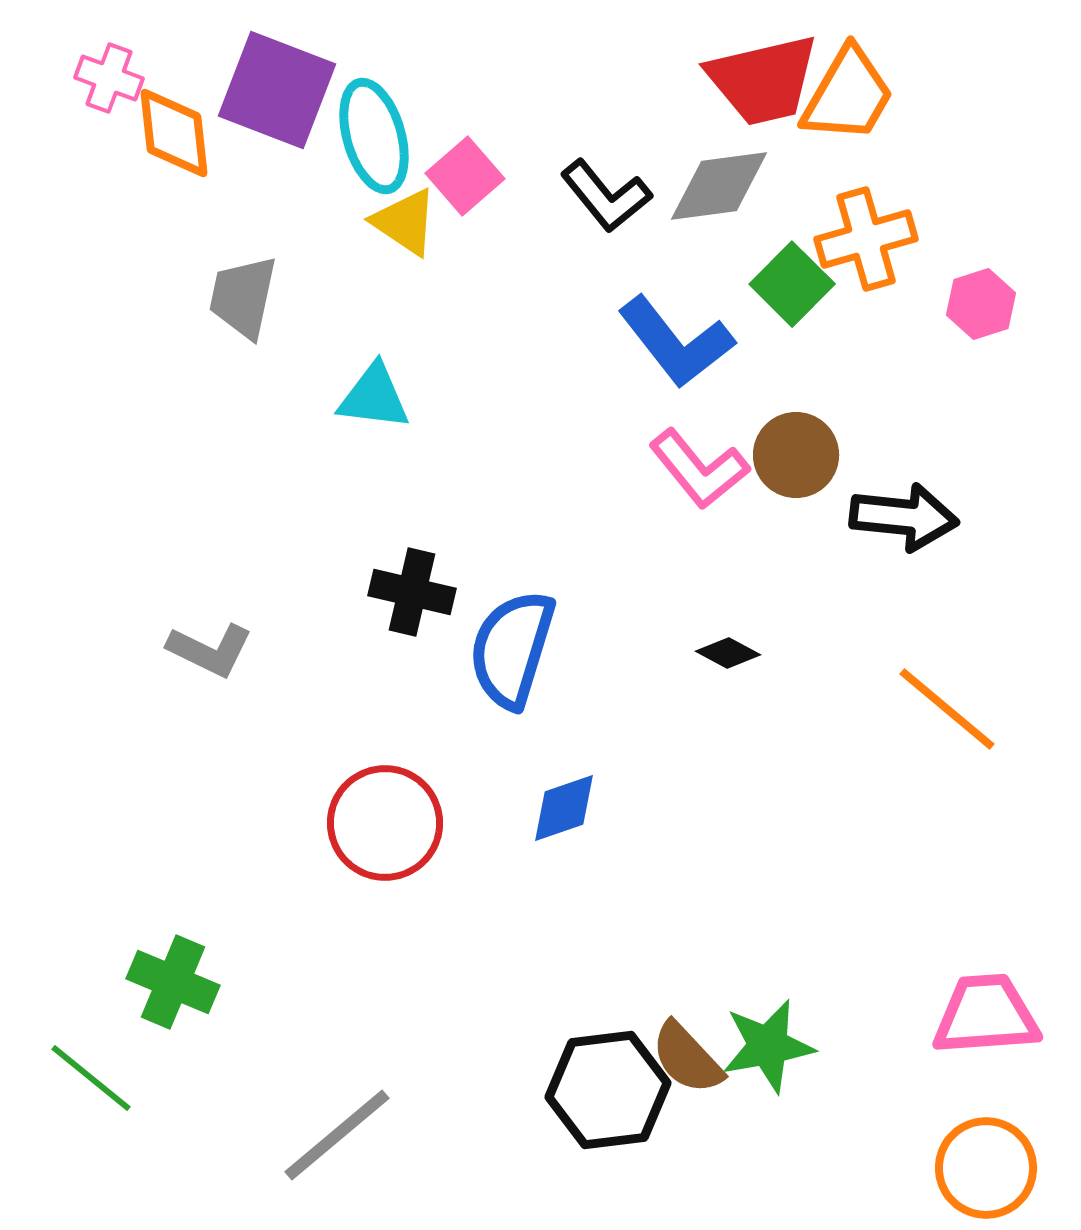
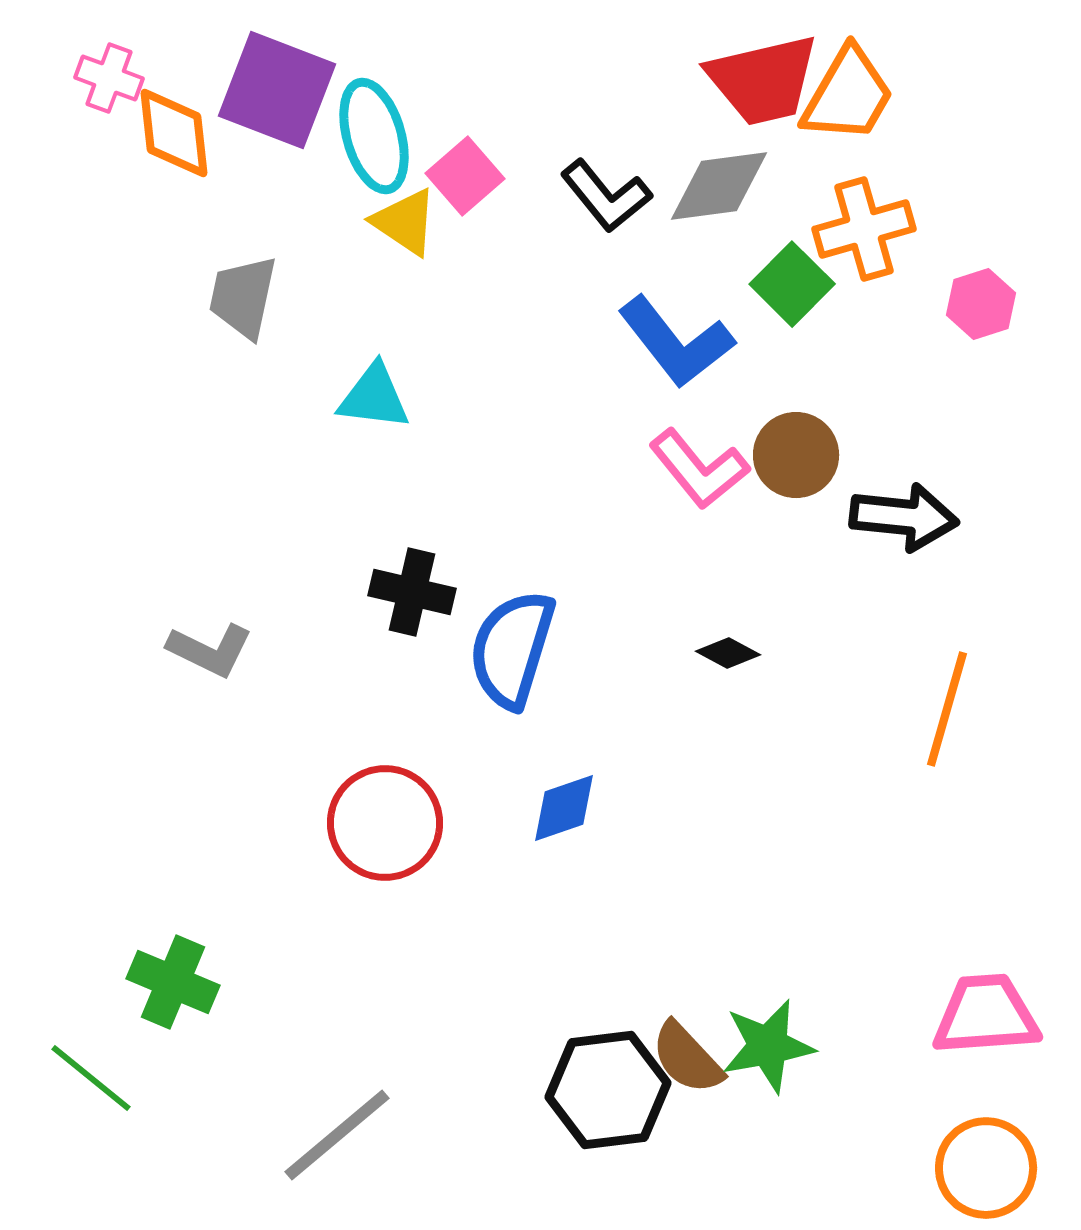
orange cross: moved 2 px left, 10 px up
orange line: rotated 66 degrees clockwise
